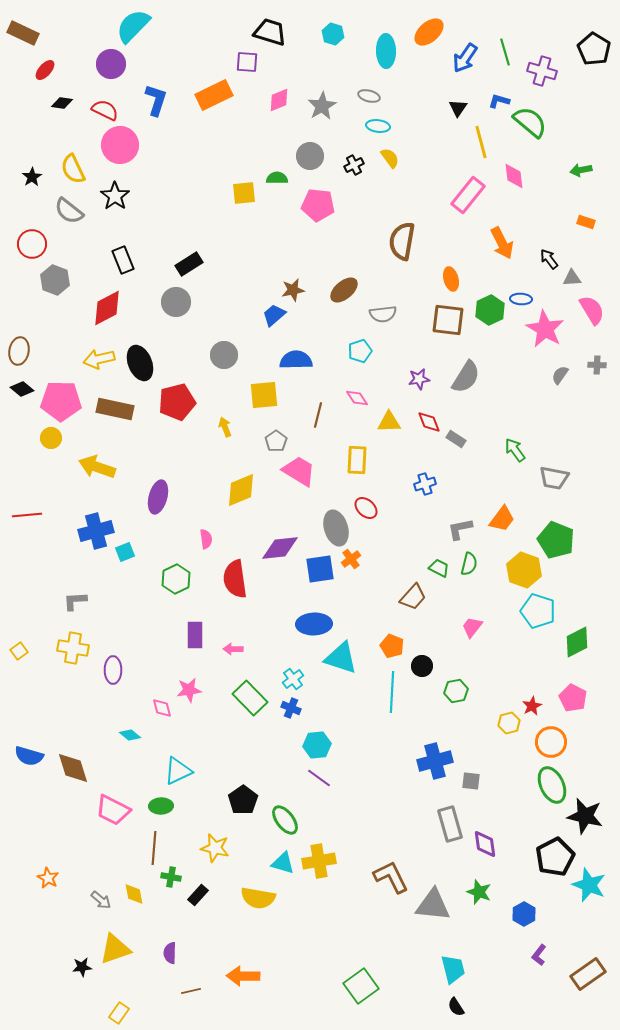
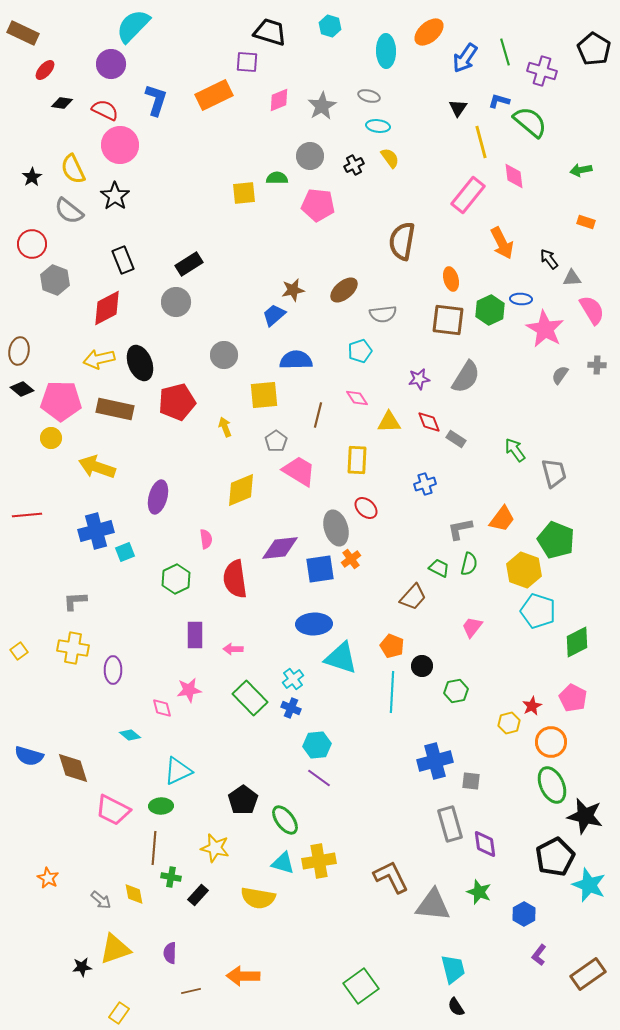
cyan hexagon at (333, 34): moved 3 px left, 8 px up
gray trapezoid at (554, 478): moved 5 px up; rotated 116 degrees counterclockwise
